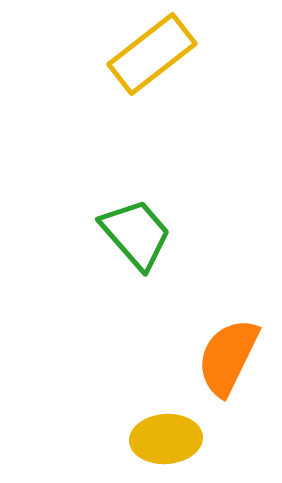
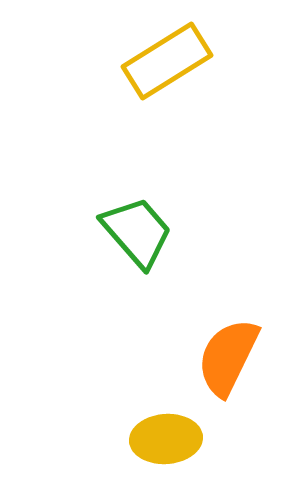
yellow rectangle: moved 15 px right, 7 px down; rotated 6 degrees clockwise
green trapezoid: moved 1 px right, 2 px up
